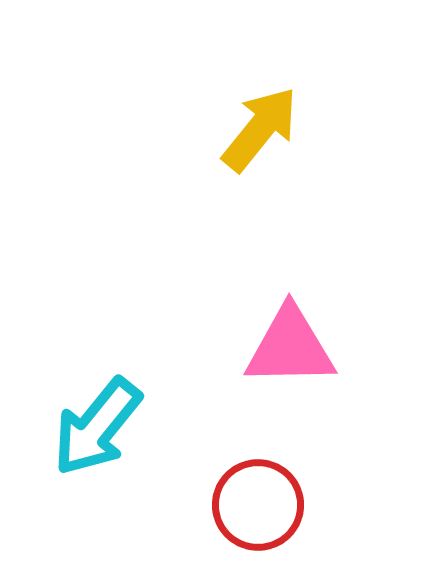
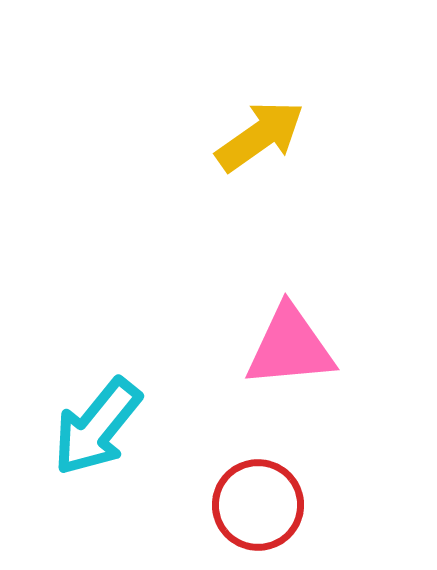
yellow arrow: moved 7 px down; rotated 16 degrees clockwise
pink triangle: rotated 4 degrees counterclockwise
